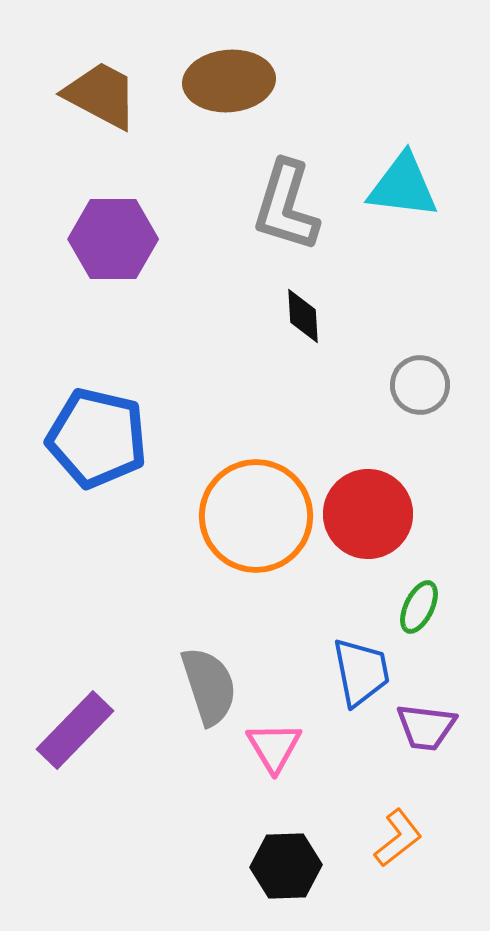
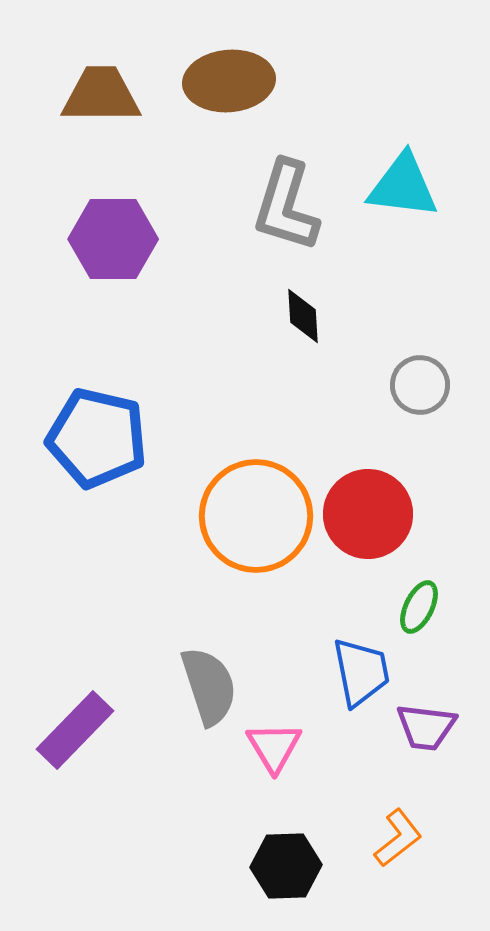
brown trapezoid: rotated 28 degrees counterclockwise
